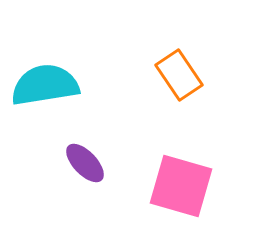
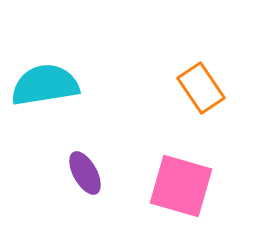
orange rectangle: moved 22 px right, 13 px down
purple ellipse: moved 10 px down; rotated 15 degrees clockwise
